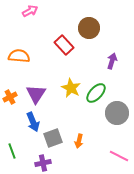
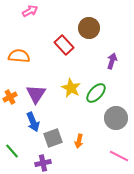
gray circle: moved 1 px left, 5 px down
green line: rotated 21 degrees counterclockwise
